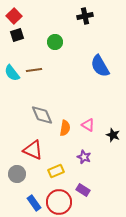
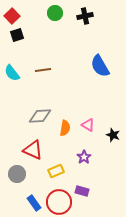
red square: moved 2 px left
green circle: moved 29 px up
brown line: moved 9 px right
gray diamond: moved 2 px left, 1 px down; rotated 70 degrees counterclockwise
purple star: rotated 16 degrees clockwise
purple rectangle: moved 1 px left, 1 px down; rotated 16 degrees counterclockwise
